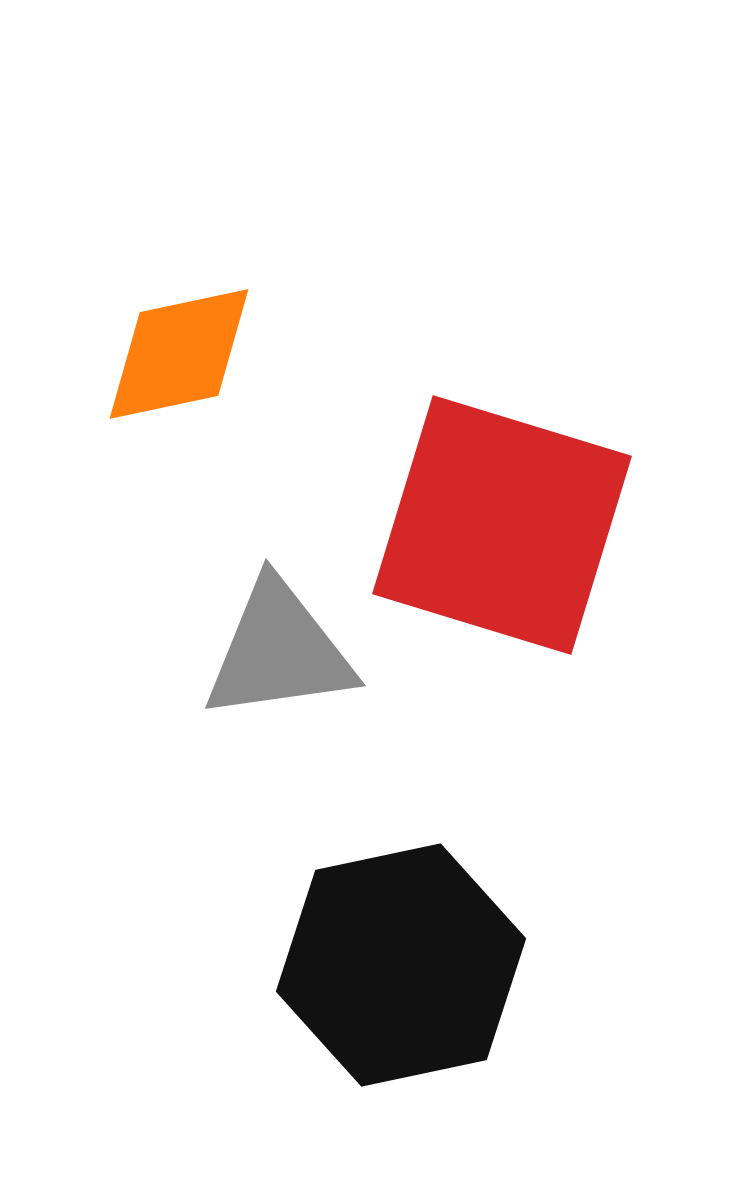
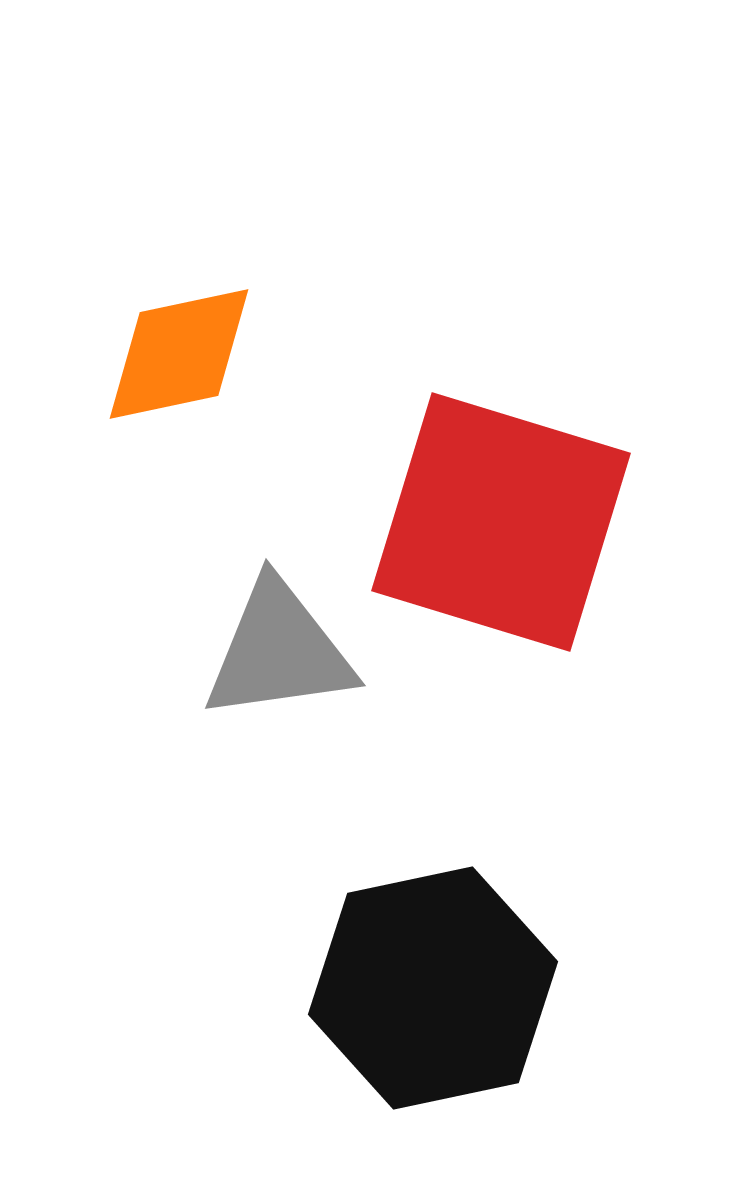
red square: moved 1 px left, 3 px up
black hexagon: moved 32 px right, 23 px down
